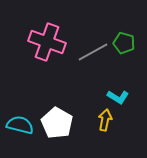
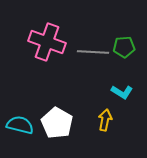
green pentagon: moved 4 px down; rotated 20 degrees counterclockwise
gray line: rotated 32 degrees clockwise
cyan L-shape: moved 4 px right, 5 px up
